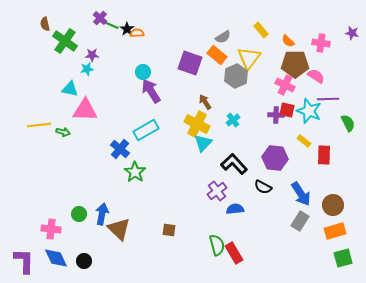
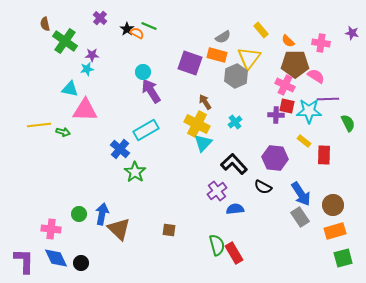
green line at (111, 25): moved 38 px right, 1 px down
orange semicircle at (137, 33): rotated 32 degrees clockwise
orange rectangle at (217, 55): rotated 24 degrees counterclockwise
red square at (287, 110): moved 4 px up
cyan star at (309, 111): rotated 20 degrees counterclockwise
cyan cross at (233, 120): moved 2 px right, 2 px down
gray rectangle at (300, 221): moved 4 px up; rotated 66 degrees counterclockwise
black circle at (84, 261): moved 3 px left, 2 px down
